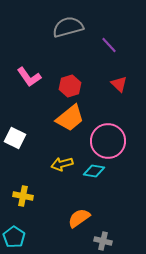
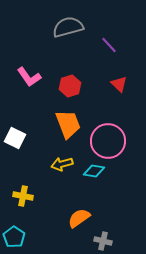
orange trapezoid: moved 2 px left, 6 px down; rotated 72 degrees counterclockwise
